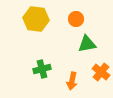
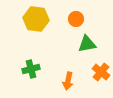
green cross: moved 11 px left
orange arrow: moved 4 px left
